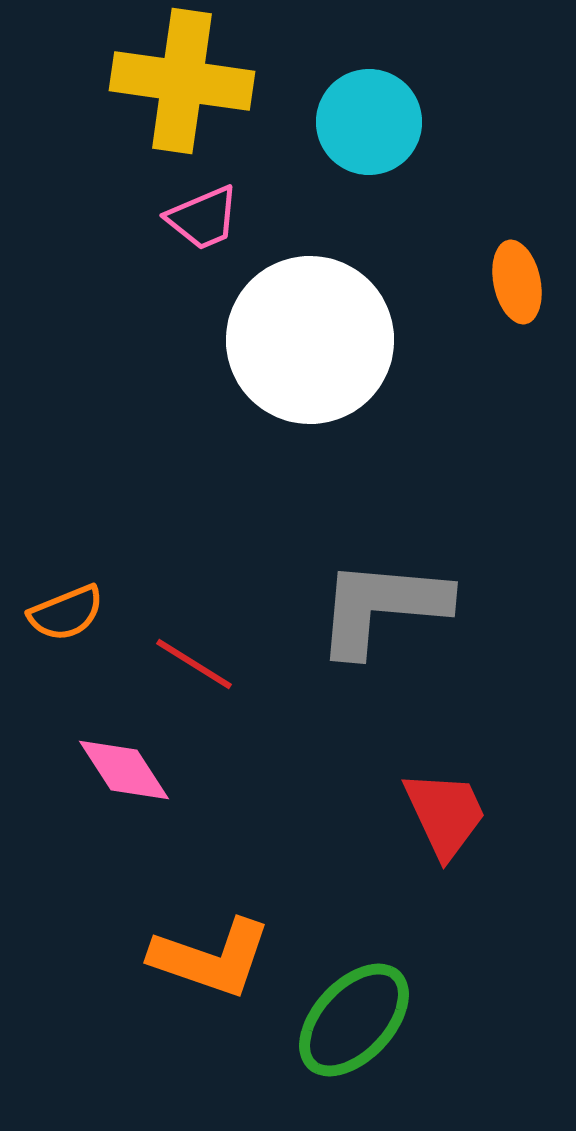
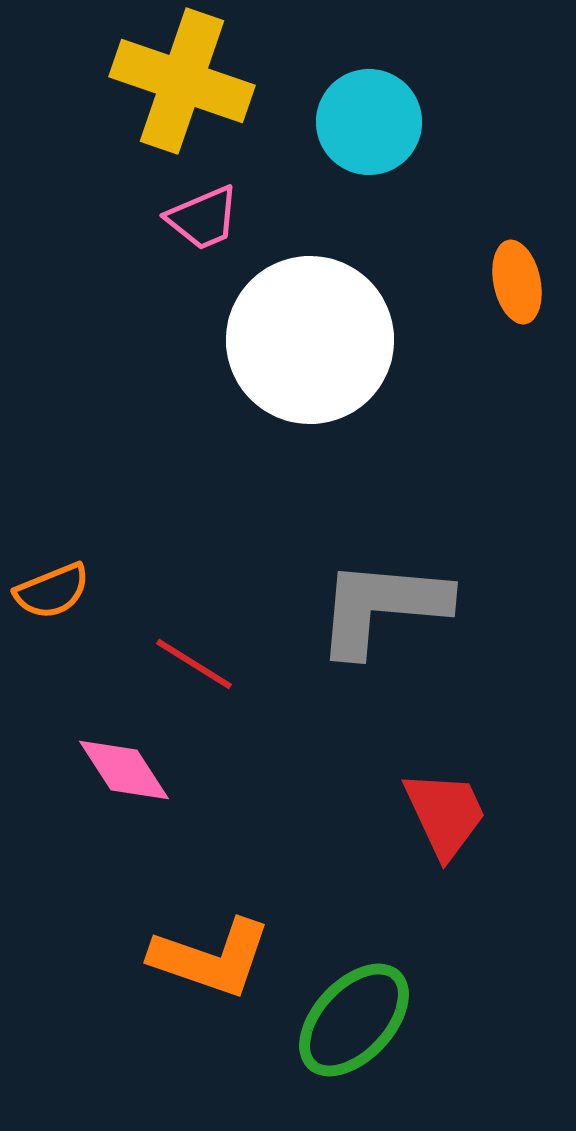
yellow cross: rotated 11 degrees clockwise
orange semicircle: moved 14 px left, 22 px up
